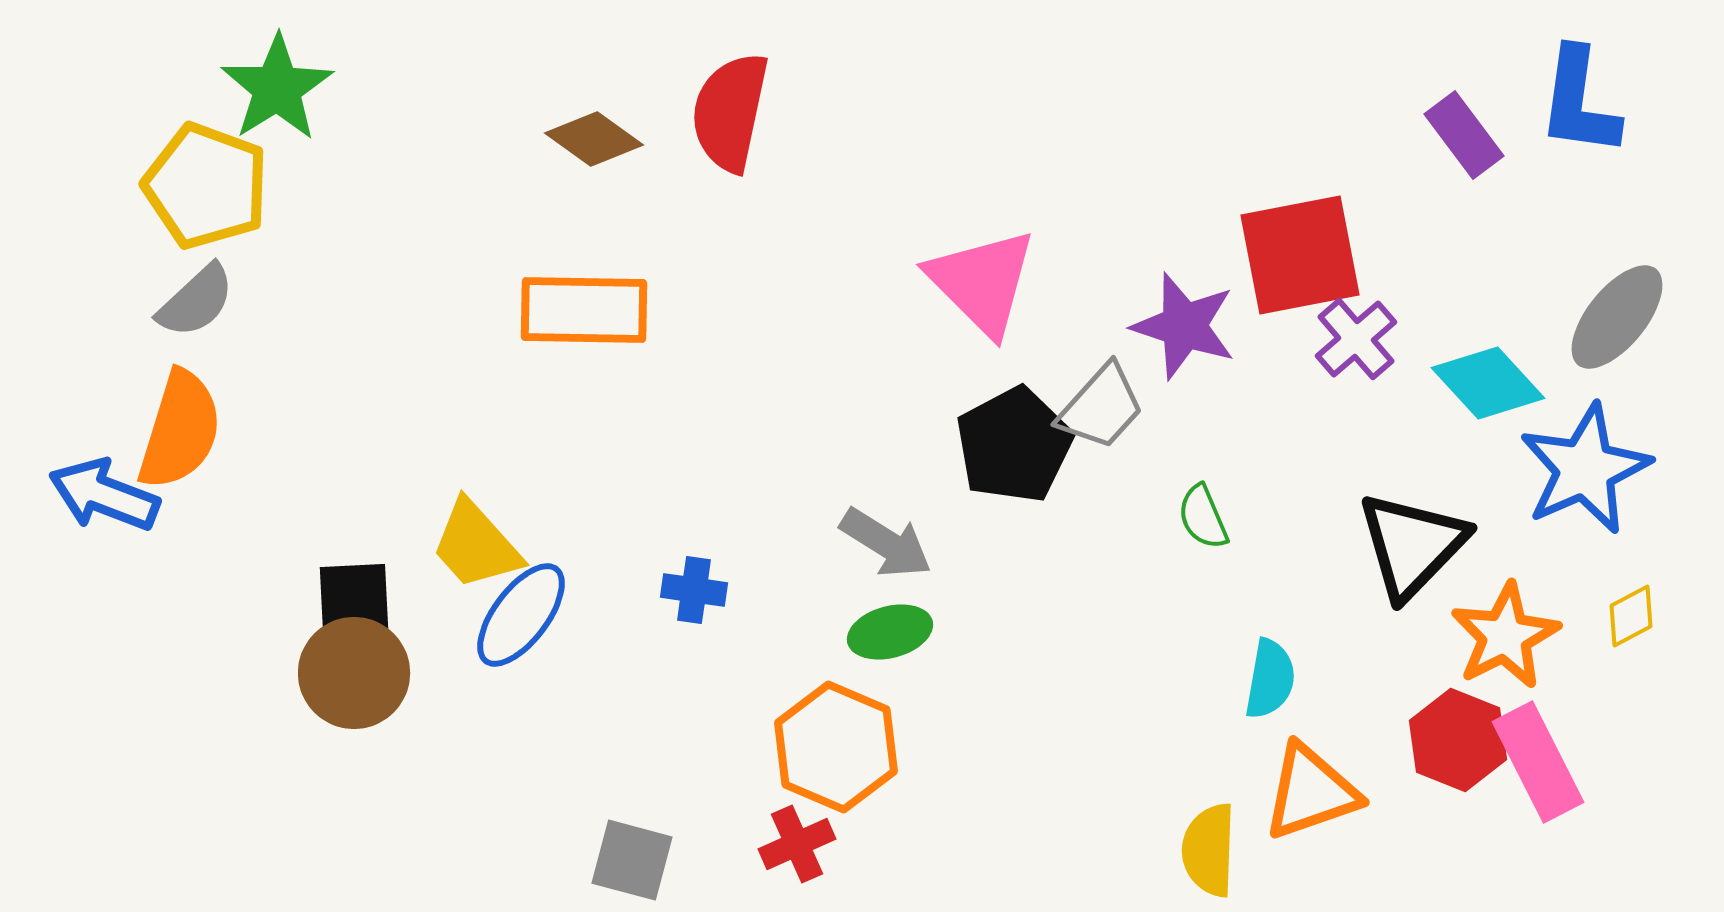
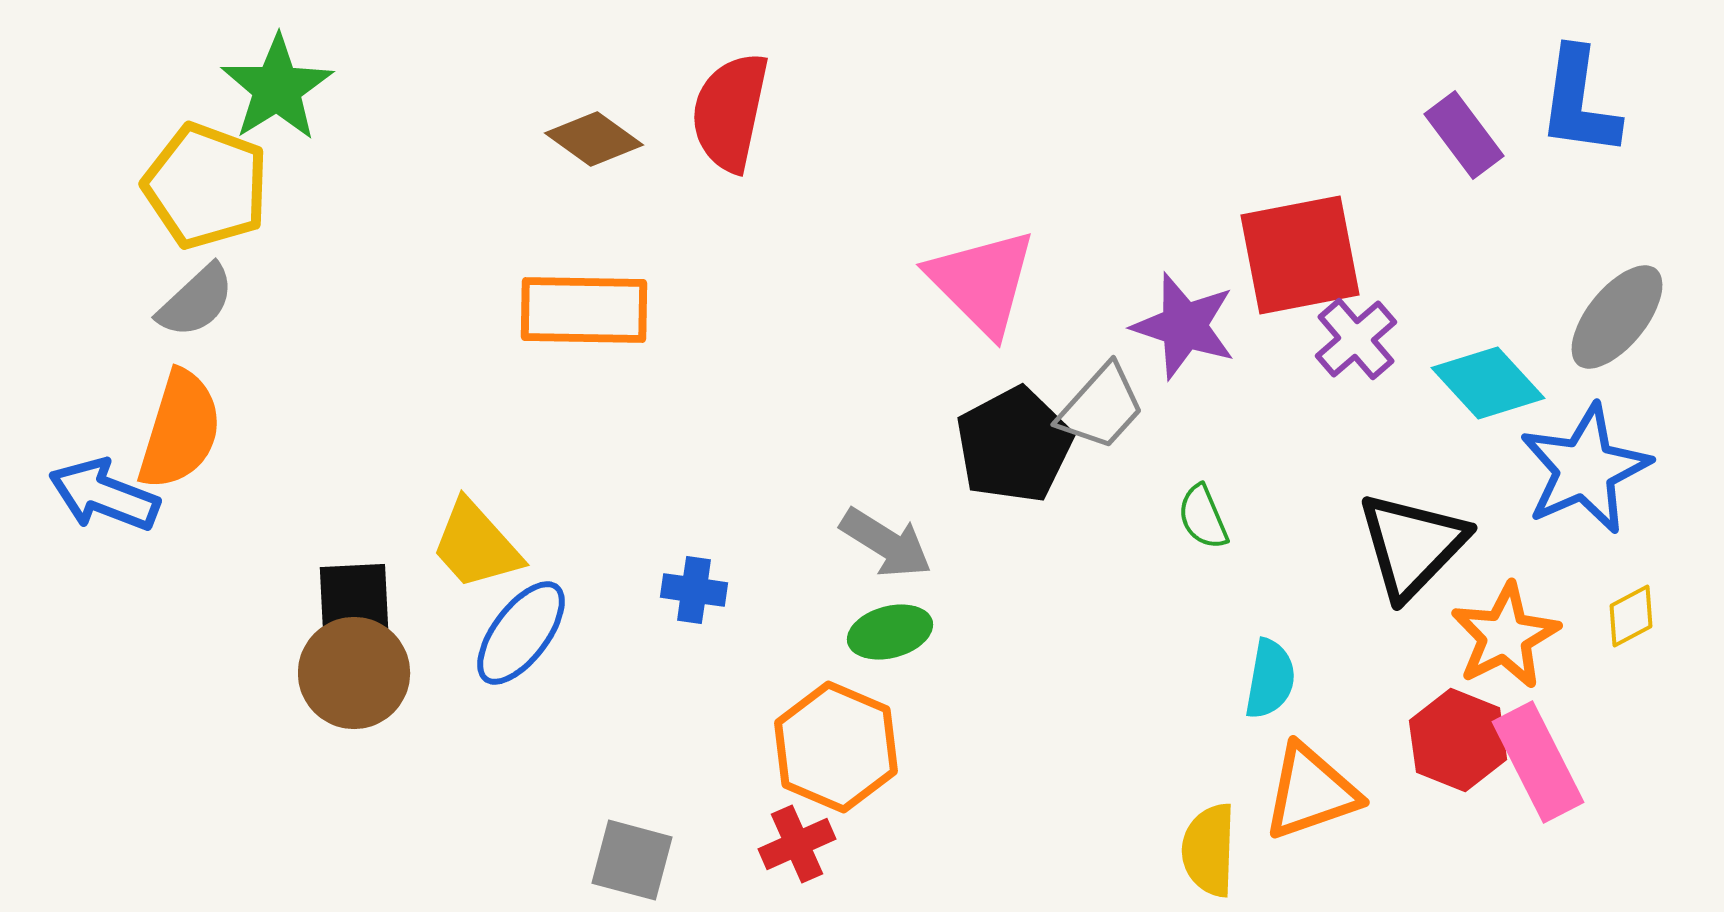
blue ellipse: moved 18 px down
